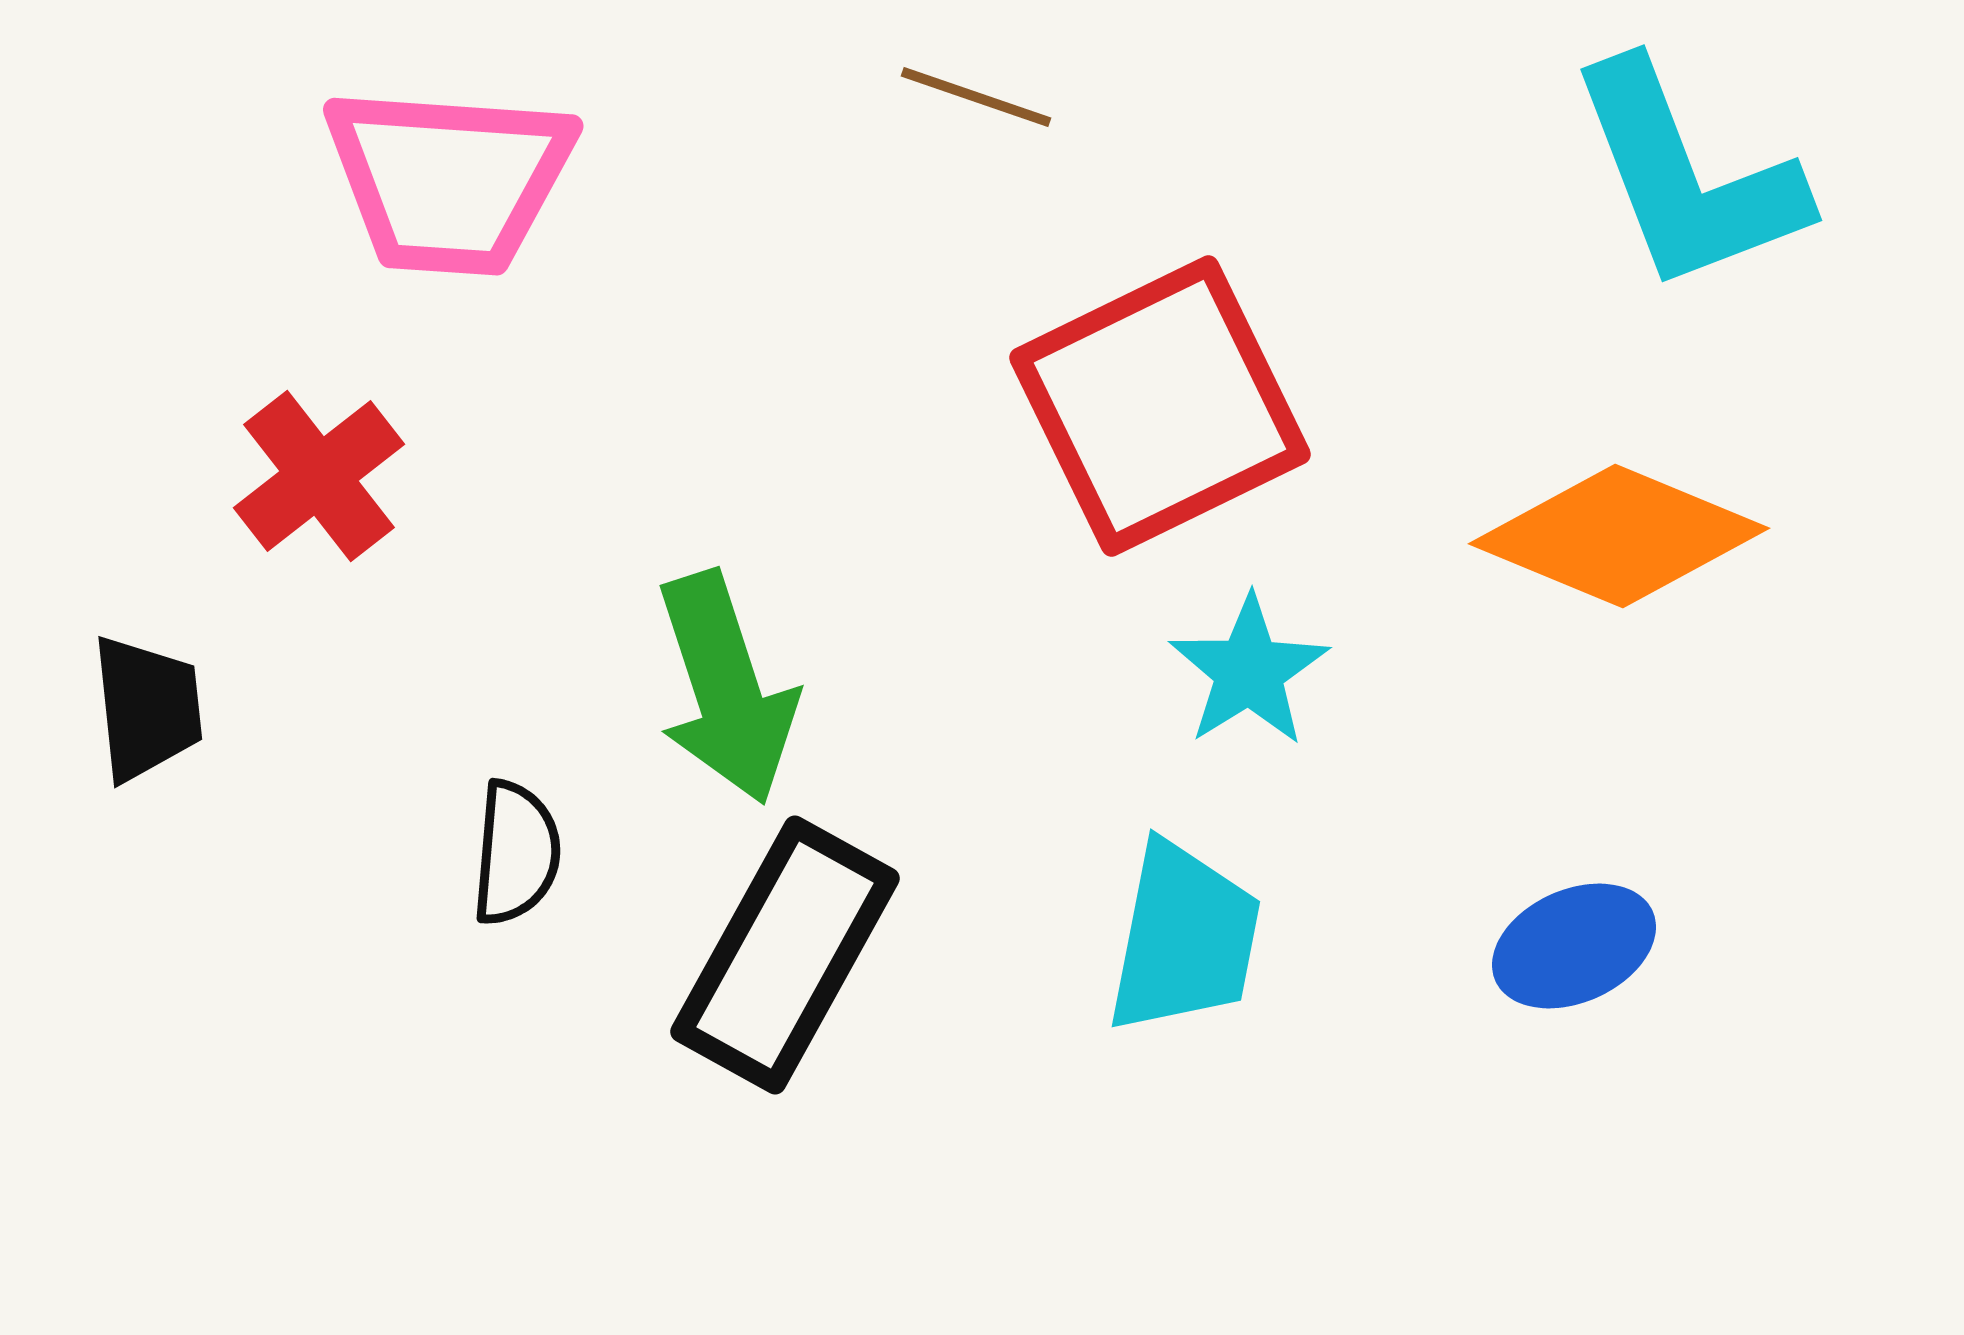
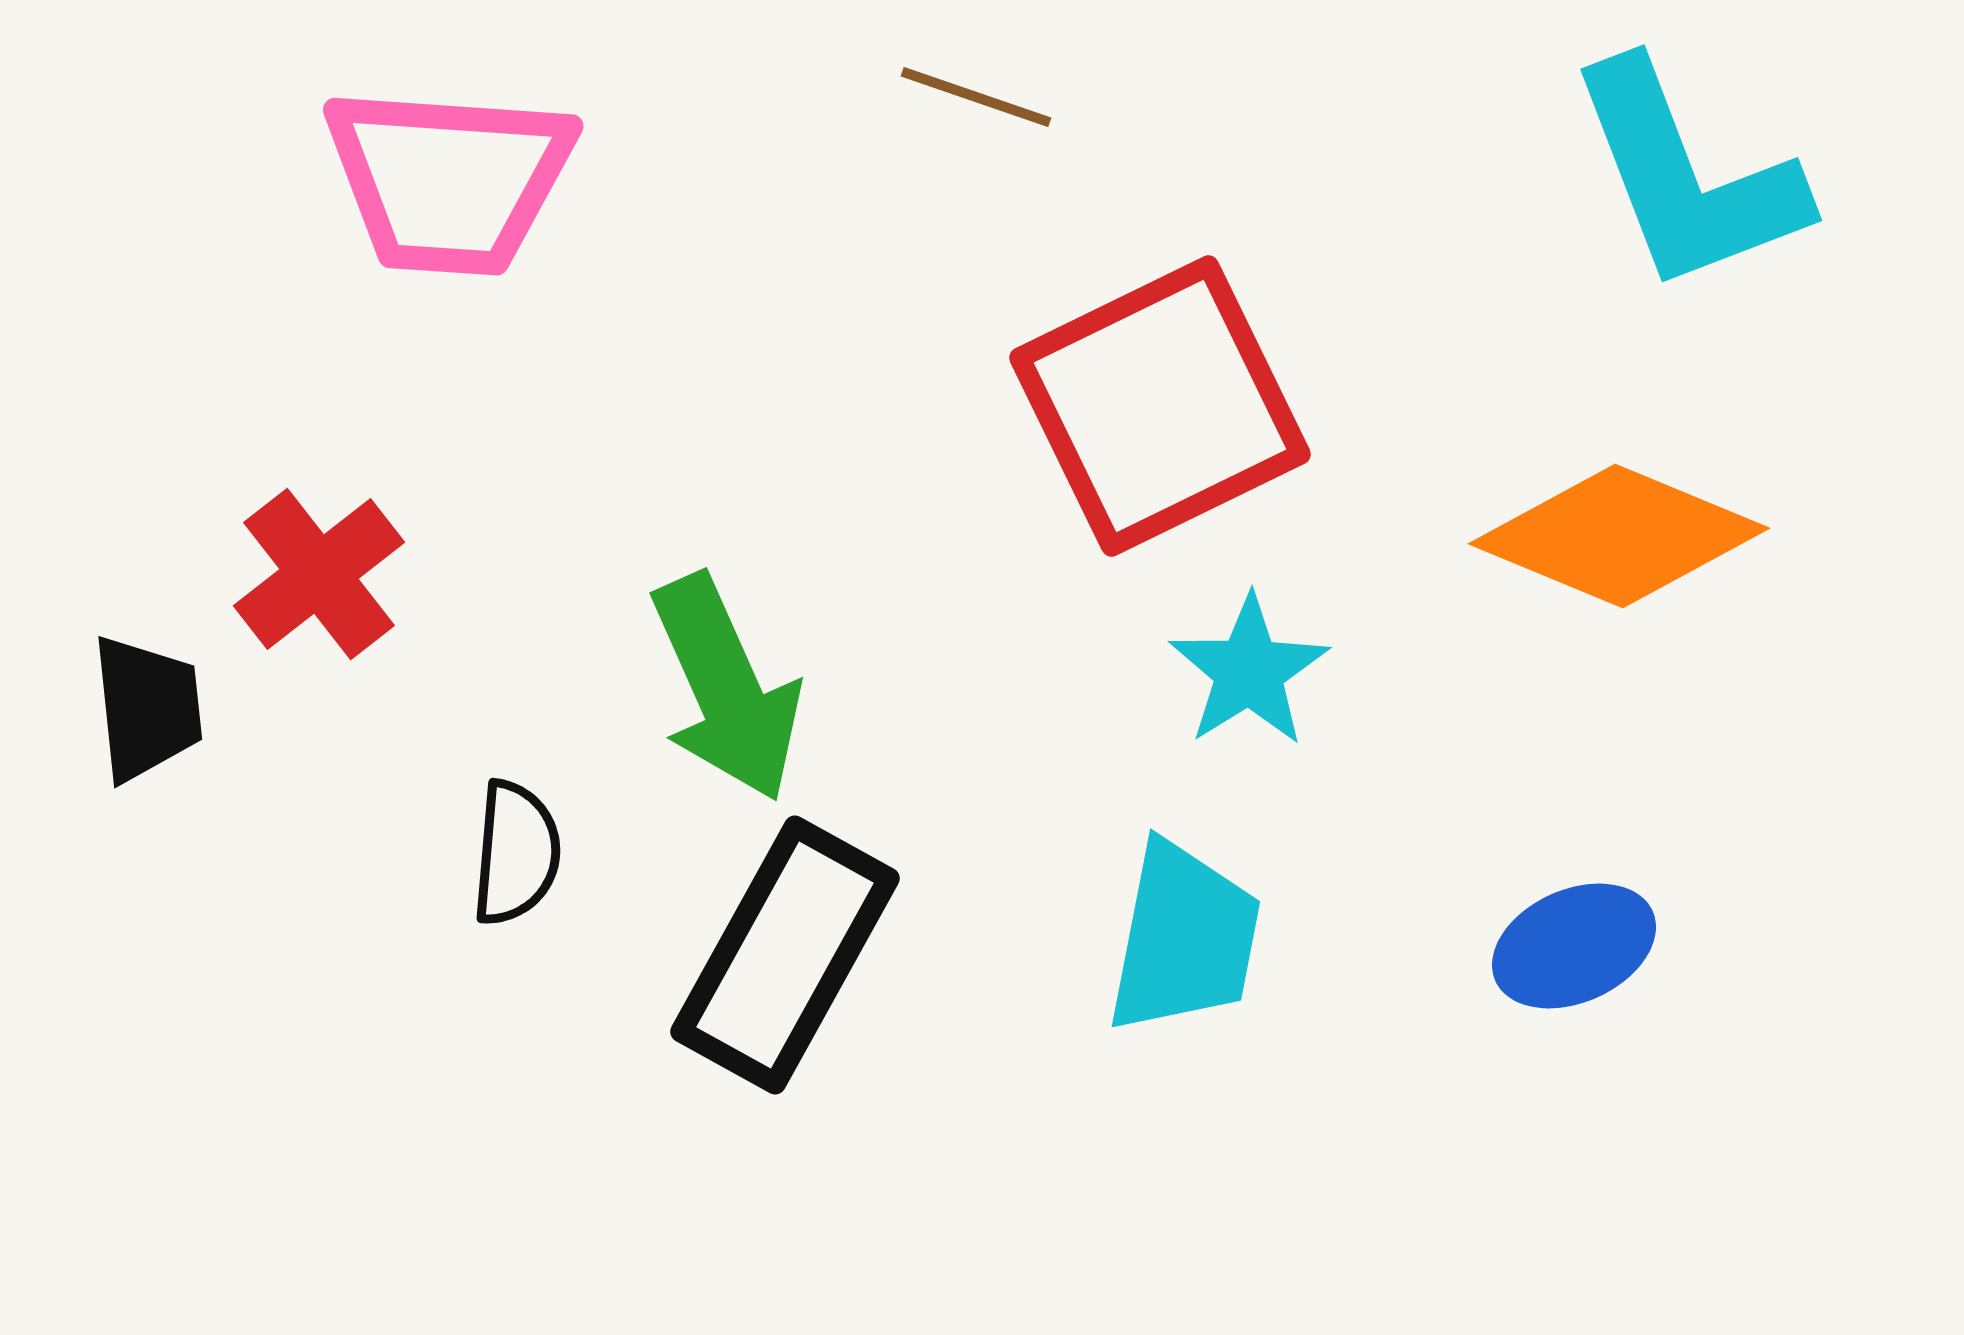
red cross: moved 98 px down
green arrow: rotated 6 degrees counterclockwise
